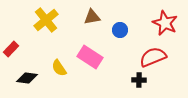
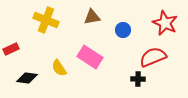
yellow cross: rotated 30 degrees counterclockwise
blue circle: moved 3 px right
red rectangle: rotated 21 degrees clockwise
black cross: moved 1 px left, 1 px up
